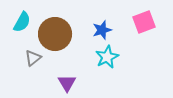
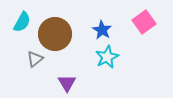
pink square: rotated 15 degrees counterclockwise
blue star: rotated 24 degrees counterclockwise
gray triangle: moved 2 px right, 1 px down
